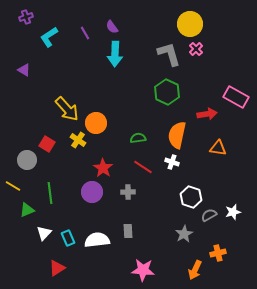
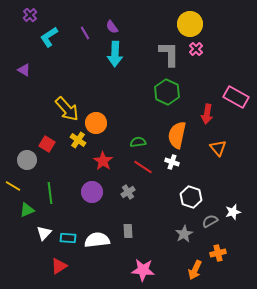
purple cross: moved 4 px right, 2 px up; rotated 24 degrees counterclockwise
gray L-shape: rotated 16 degrees clockwise
red arrow: rotated 108 degrees clockwise
green semicircle: moved 4 px down
orange triangle: rotated 42 degrees clockwise
red star: moved 7 px up
gray cross: rotated 32 degrees counterclockwise
gray semicircle: moved 1 px right, 6 px down
cyan rectangle: rotated 63 degrees counterclockwise
red triangle: moved 2 px right, 2 px up
